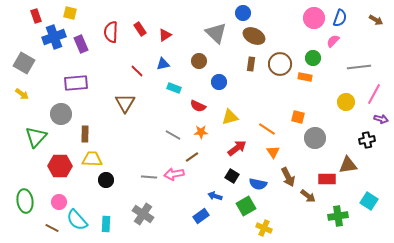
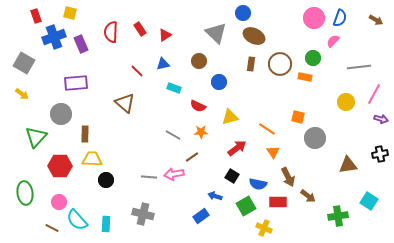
brown triangle at (125, 103): rotated 20 degrees counterclockwise
black cross at (367, 140): moved 13 px right, 14 px down
red rectangle at (327, 179): moved 49 px left, 23 px down
green ellipse at (25, 201): moved 8 px up
gray cross at (143, 214): rotated 20 degrees counterclockwise
